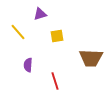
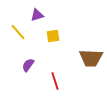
purple triangle: moved 3 px left, 1 px down
yellow square: moved 4 px left
purple semicircle: rotated 32 degrees clockwise
